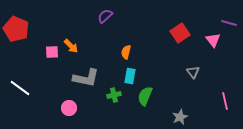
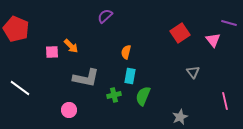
green semicircle: moved 2 px left
pink circle: moved 2 px down
